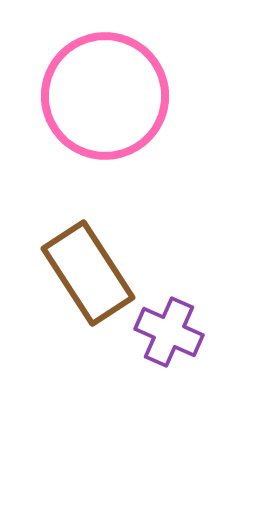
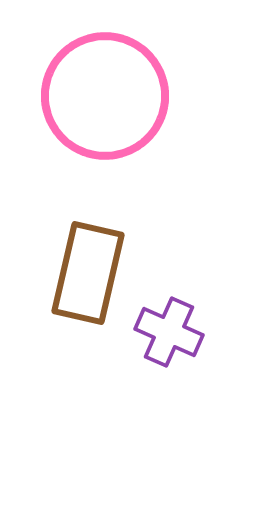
brown rectangle: rotated 46 degrees clockwise
